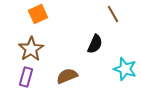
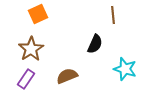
brown line: moved 1 px down; rotated 24 degrees clockwise
purple rectangle: moved 2 px down; rotated 18 degrees clockwise
